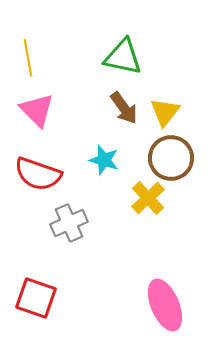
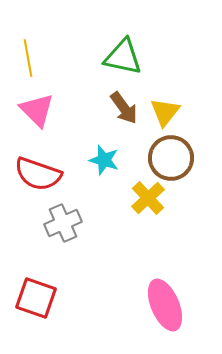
gray cross: moved 6 px left
